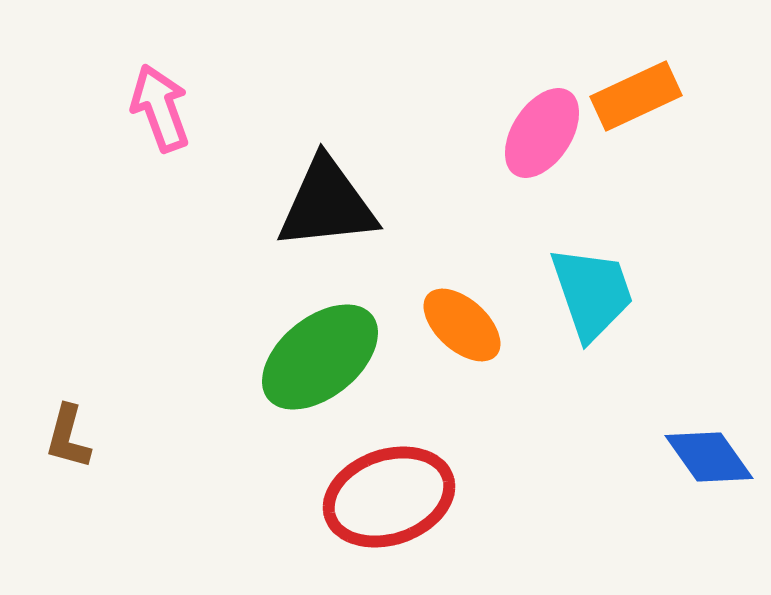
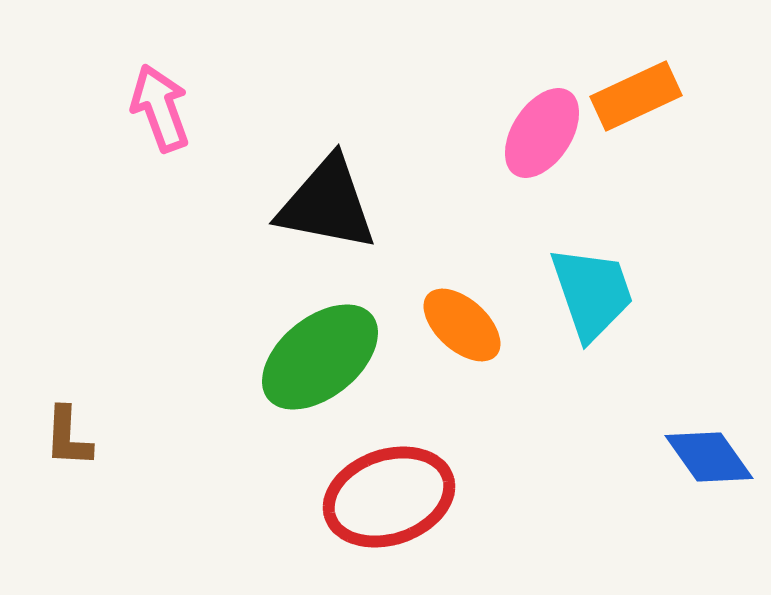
black triangle: rotated 17 degrees clockwise
brown L-shape: rotated 12 degrees counterclockwise
